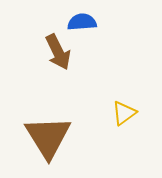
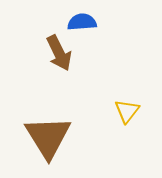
brown arrow: moved 1 px right, 1 px down
yellow triangle: moved 3 px right, 2 px up; rotated 16 degrees counterclockwise
